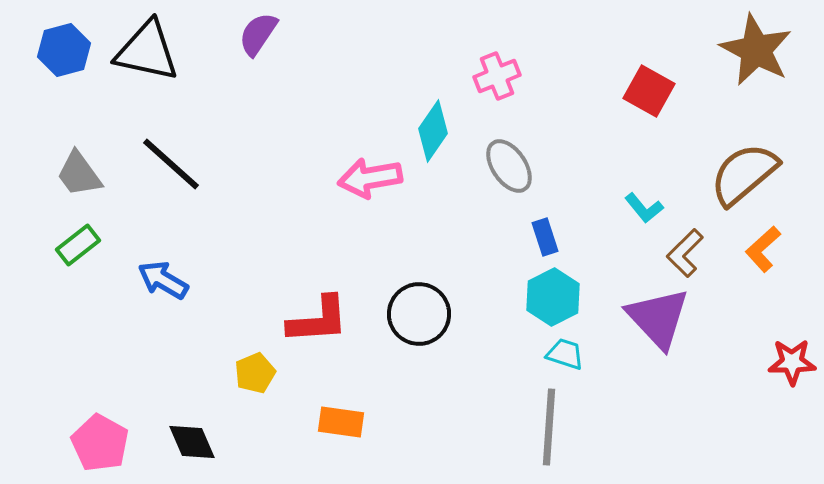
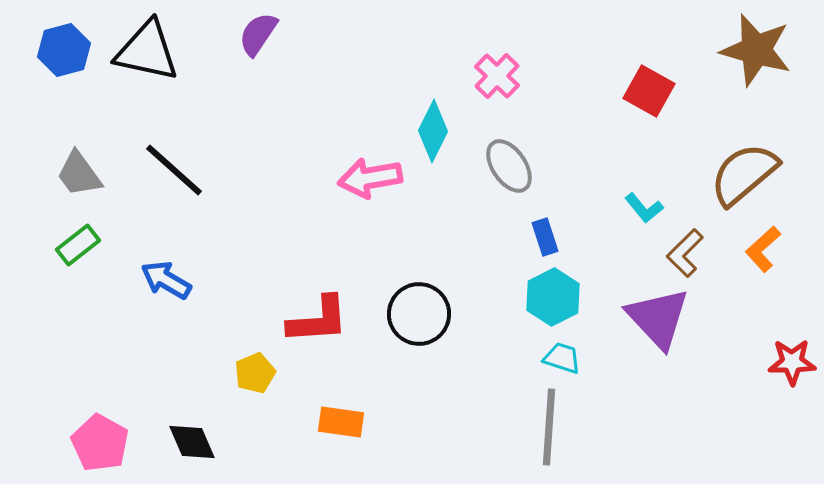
brown star: rotated 12 degrees counterclockwise
pink cross: rotated 24 degrees counterclockwise
cyan diamond: rotated 8 degrees counterclockwise
black line: moved 3 px right, 6 px down
blue arrow: moved 3 px right
cyan trapezoid: moved 3 px left, 4 px down
